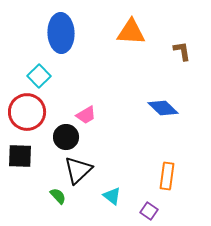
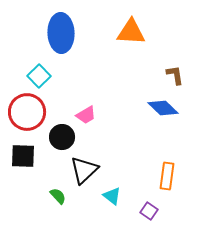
brown L-shape: moved 7 px left, 24 px down
black circle: moved 4 px left
black square: moved 3 px right
black triangle: moved 6 px right
